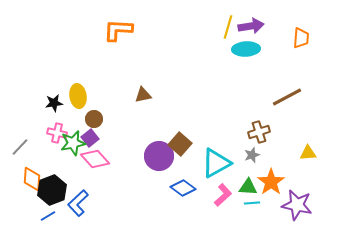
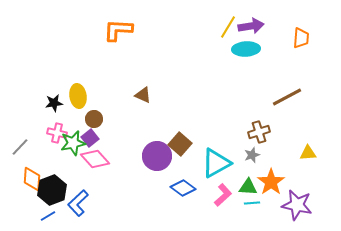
yellow line: rotated 15 degrees clockwise
brown triangle: rotated 36 degrees clockwise
purple circle: moved 2 px left
